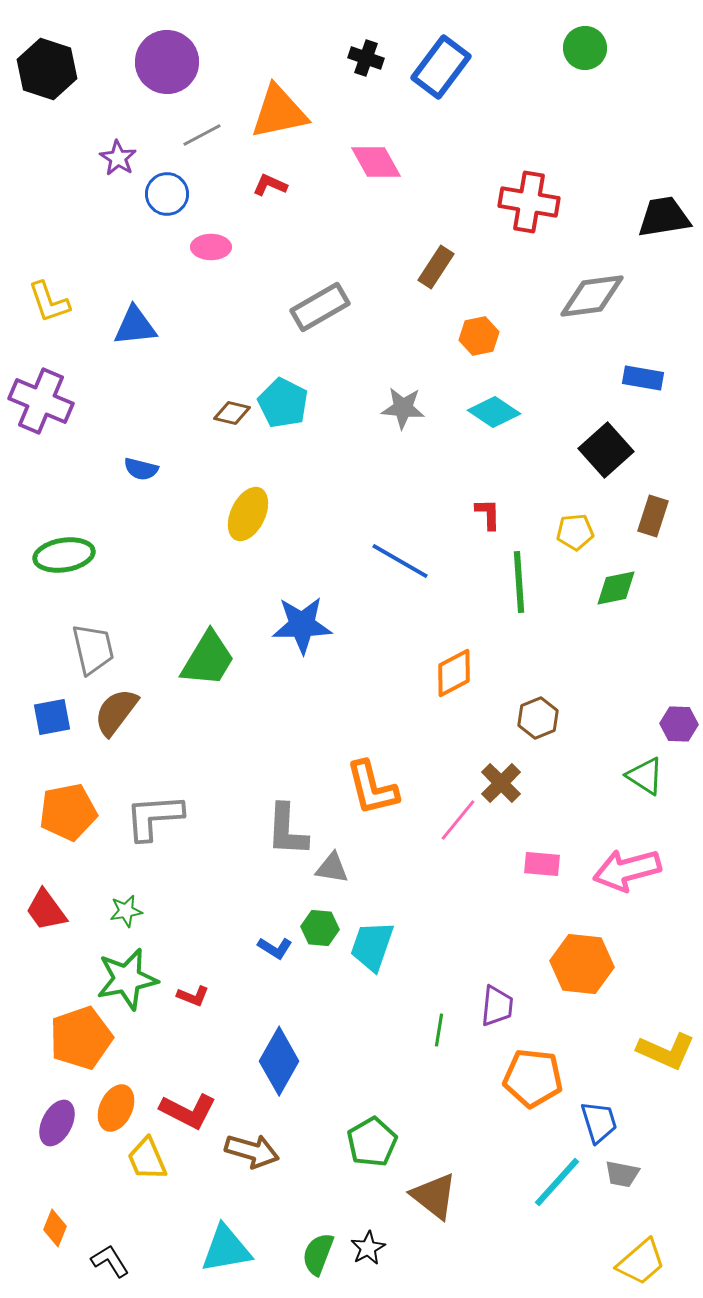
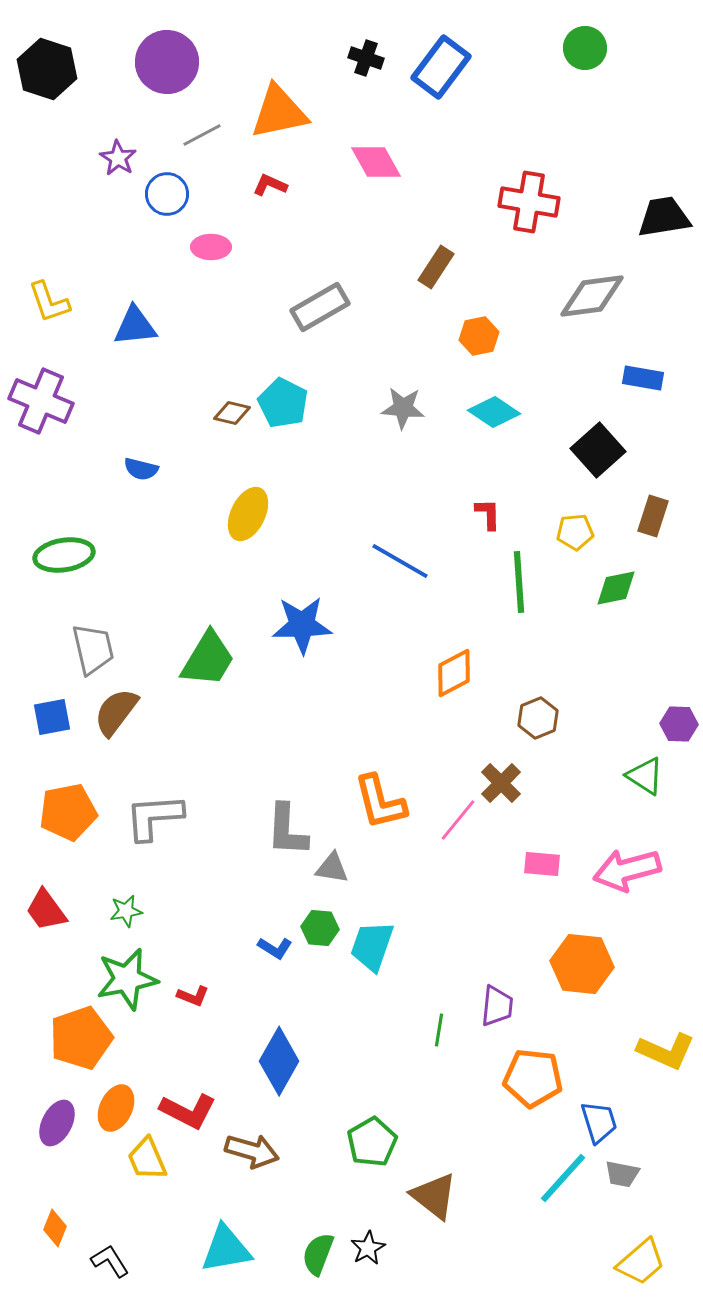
black square at (606, 450): moved 8 px left
orange L-shape at (372, 788): moved 8 px right, 14 px down
cyan line at (557, 1182): moved 6 px right, 4 px up
